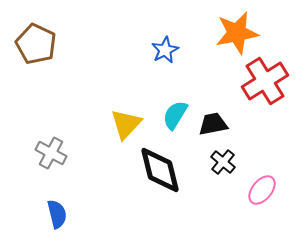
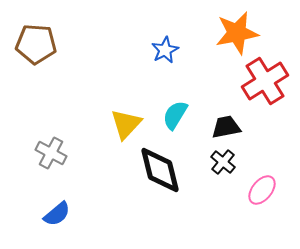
brown pentagon: rotated 21 degrees counterclockwise
black trapezoid: moved 13 px right, 3 px down
blue semicircle: rotated 64 degrees clockwise
